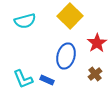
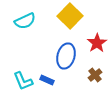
cyan semicircle: rotated 10 degrees counterclockwise
brown cross: moved 1 px down
cyan L-shape: moved 2 px down
